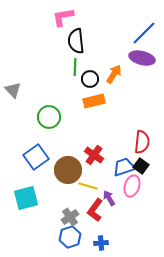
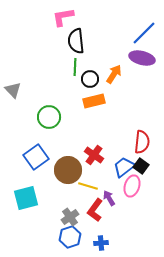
blue trapezoid: rotated 20 degrees counterclockwise
